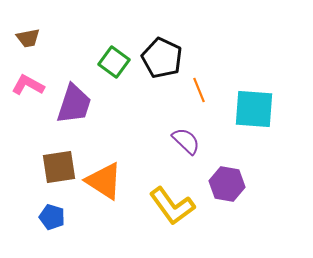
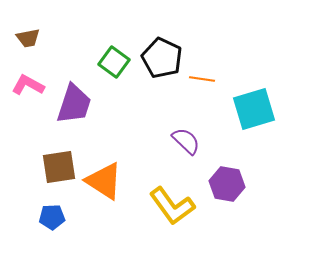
orange line: moved 3 px right, 11 px up; rotated 60 degrees counterclockwise
cyan square: rotated 21 degrees counterclockwise
blue pentagon: rotated 20 degrees counterclockwise
